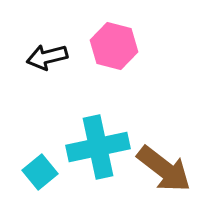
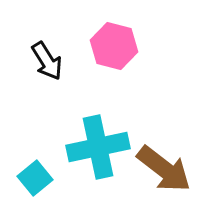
black arrow: moved 4 px down; rotated 108 degrees counterclockwise
cyan square: moved 5 px left, 6 px down
